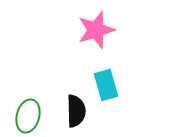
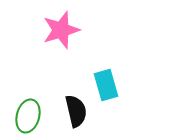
pink star: moved 35 px left
black semicircle: rotated 12 degrees counterclockwise
